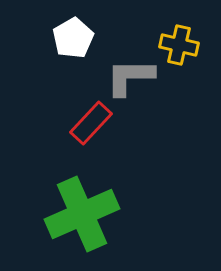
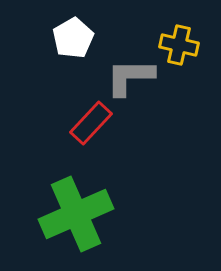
green cross: moved 6 px left
